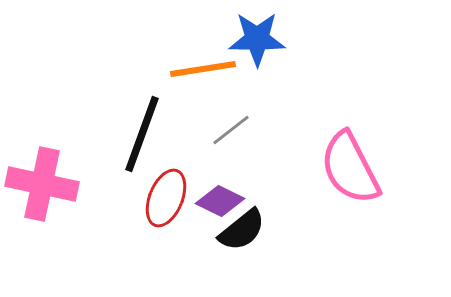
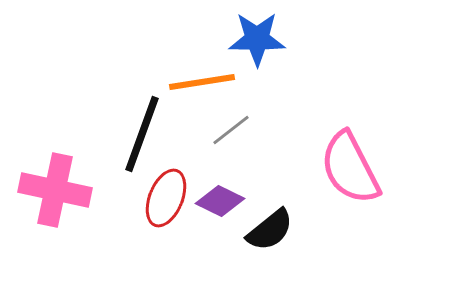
orange line: moved 1 px left, 13 px down
pink cross: moved 13 px right, 6 px down
black semicircle: moved 28 px right
